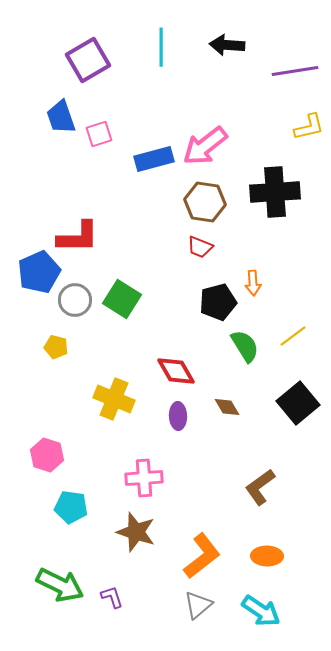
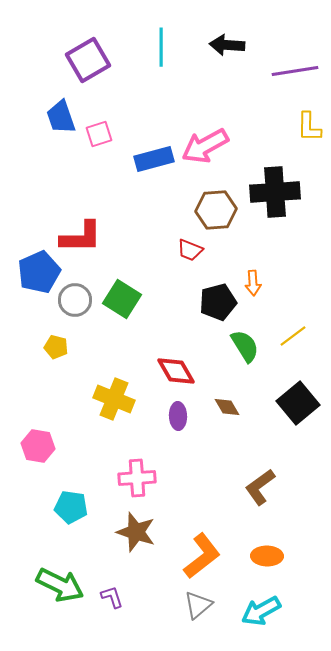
yellow L-shape: rotated 104 degrees clockwise
pink arrow: rotated 9 degrees clockwise
brown hexagon: moved 11 px right, 8 px down; rotated 12 degrees counterclockwise
red L-shape: moved 3 px right
red trapezoid: moved 10 px left, 3 px down
pink hexagon: moved 9 px left, 9 px up; rotated 8 degrees counterclockwise
pink cross: moved 7 px left
cyan arrow: rotated 117 degrees clockwise
